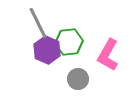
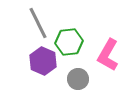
purple hexagon: moved 4 px left, 11 px down
